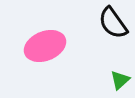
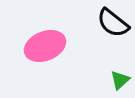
black semicircle: rotated 16 degrees counterclockwise
